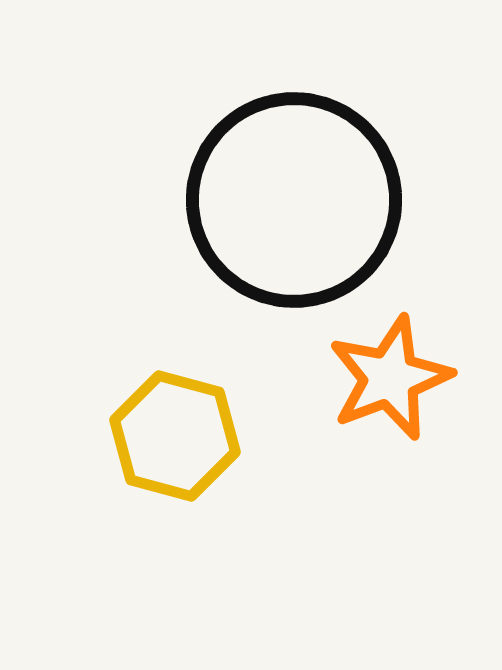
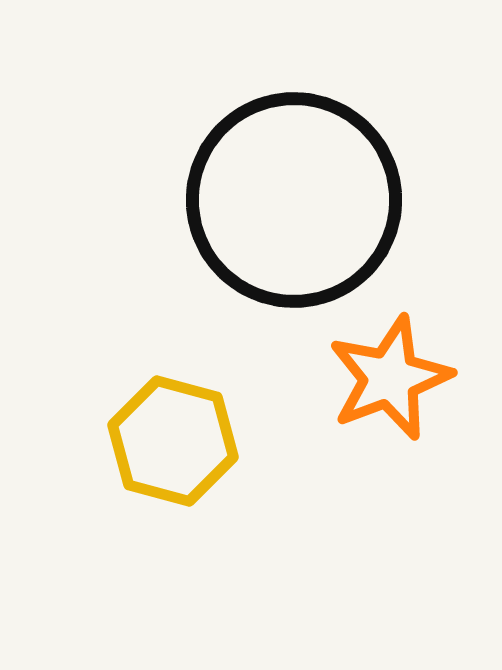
yellow hexagon: moved 2 px left, 5 px down
